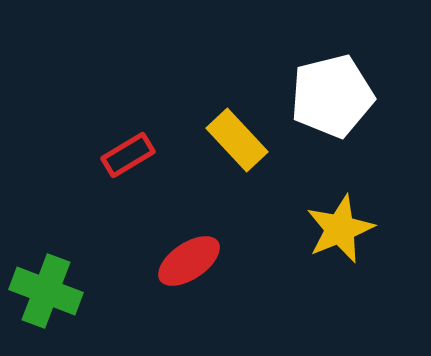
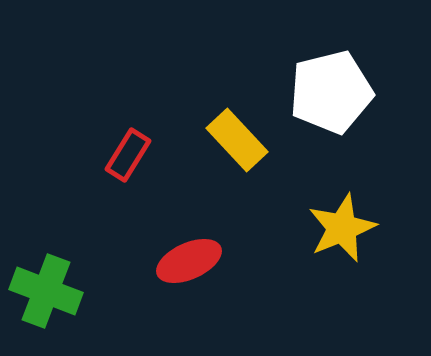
white pentagon: moved 1 px left, 4 px up
red rectangle: rotated 27 degrees counterclockwise
yellow star: moved 2 px right, 1 px up
red ellipse: rotated 10 degrees clockwise
